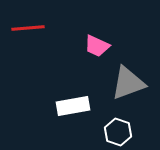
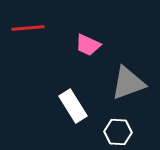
pink trapezoid: moved 9 px left, 1 px up
white rectangle: rotated 68 degrees clockwise
white hexagon: rotated 16 degrees counterclockwise
